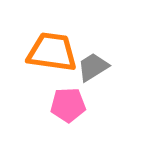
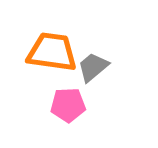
gray trapezoid: rotated 8 degrees counterclockwise
